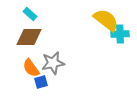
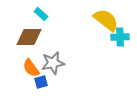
cyan rectangle: moved 11 px right
cyan cross: moved 3 px down
